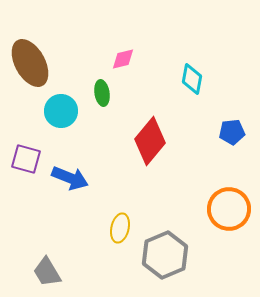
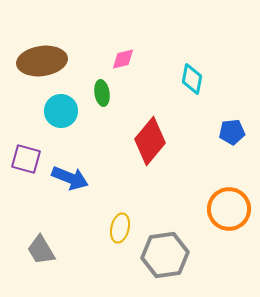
brown ellipse: moved 12 px right, 2 px up; rotated 69 degrees counterclockwise
gray hexagon: rotated 15 degrees clockwise
gray trapezoid: moved 6 px left, 22 px up
